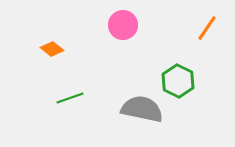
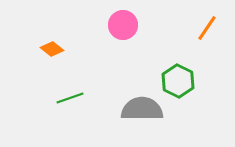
gray semicircle: rotated 12 degrees counterclockwise
